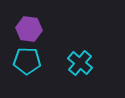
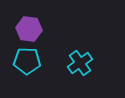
cyan cross: rotated 15 degrees clockwise
